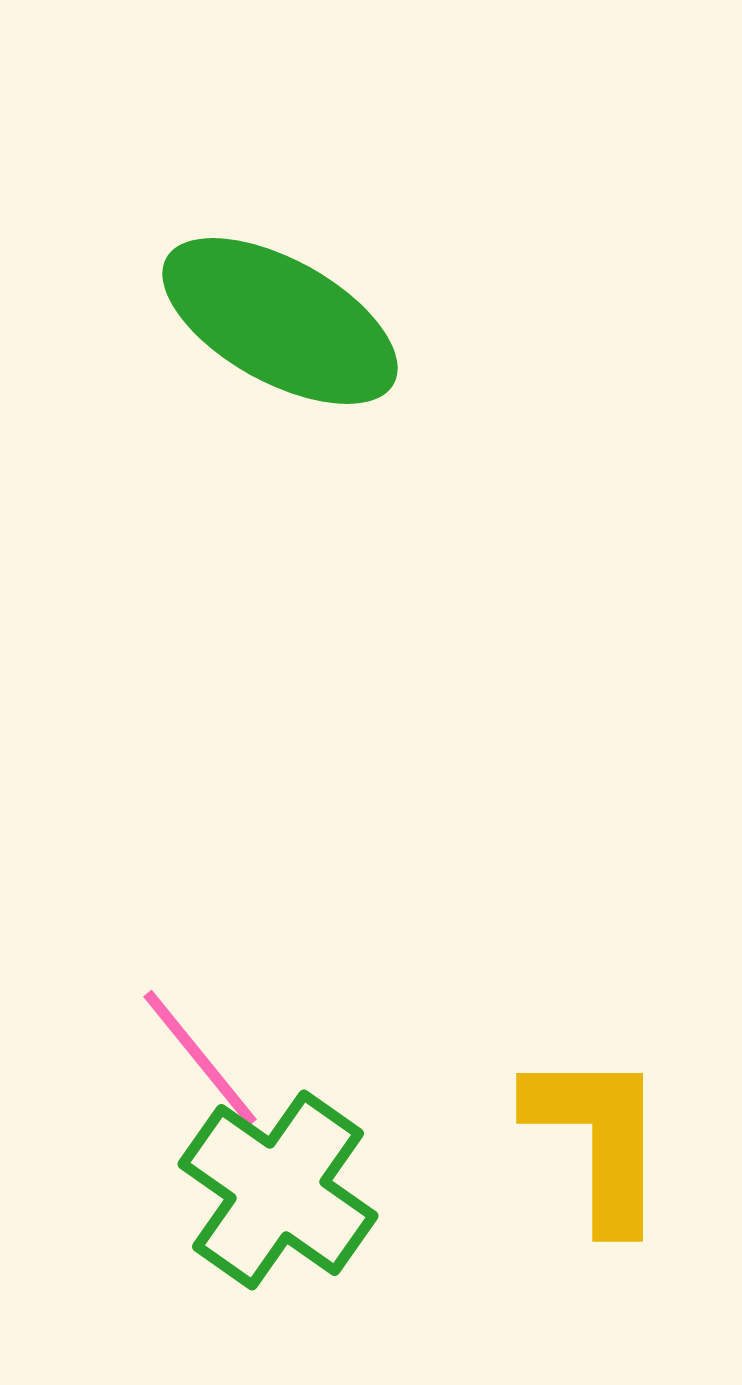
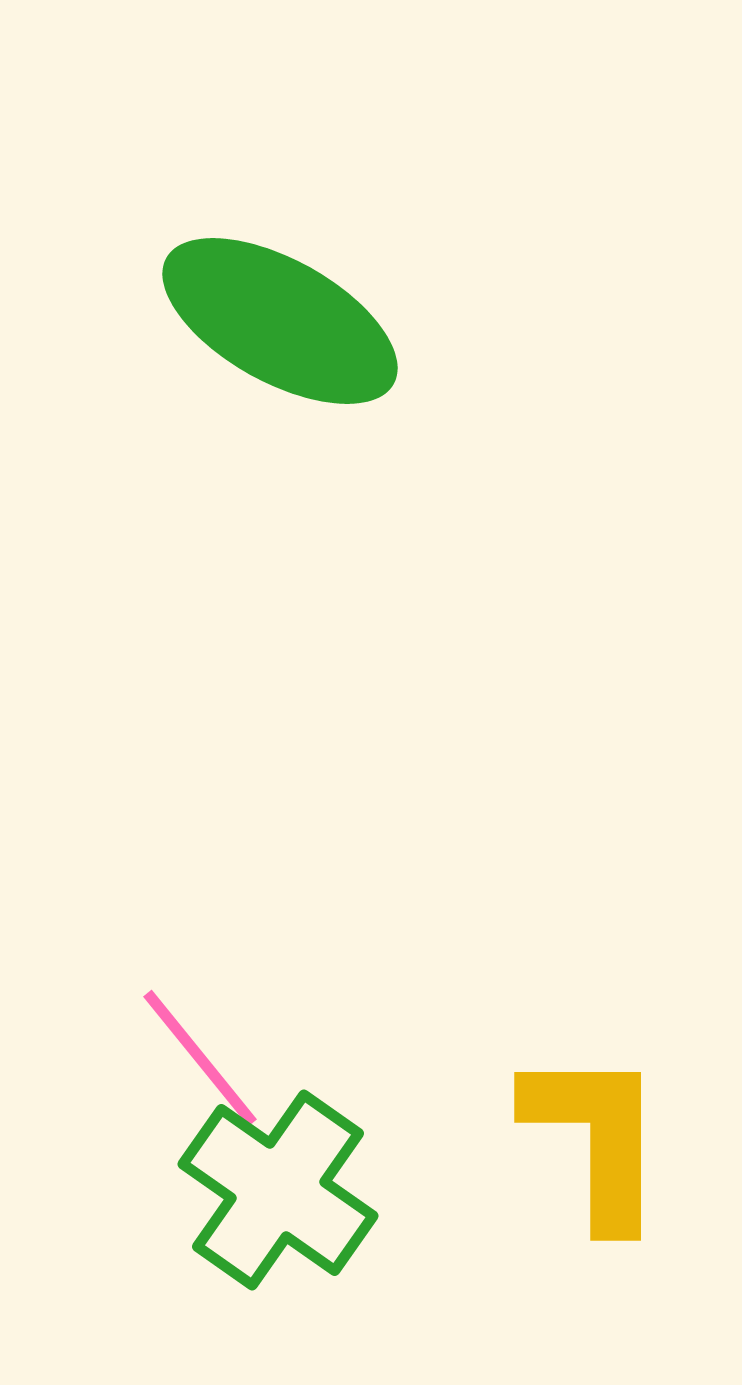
yellow L-shape: moved 2 px left, 1 px up
